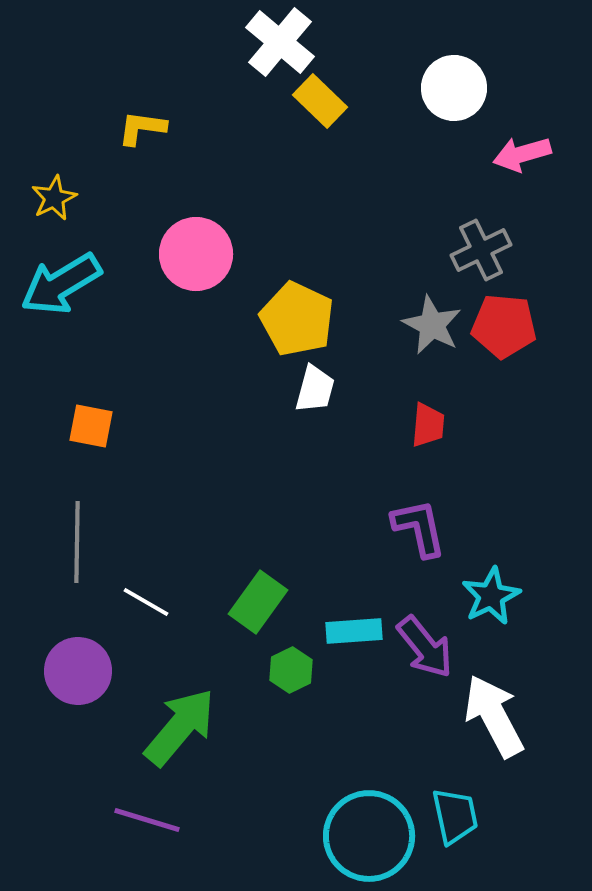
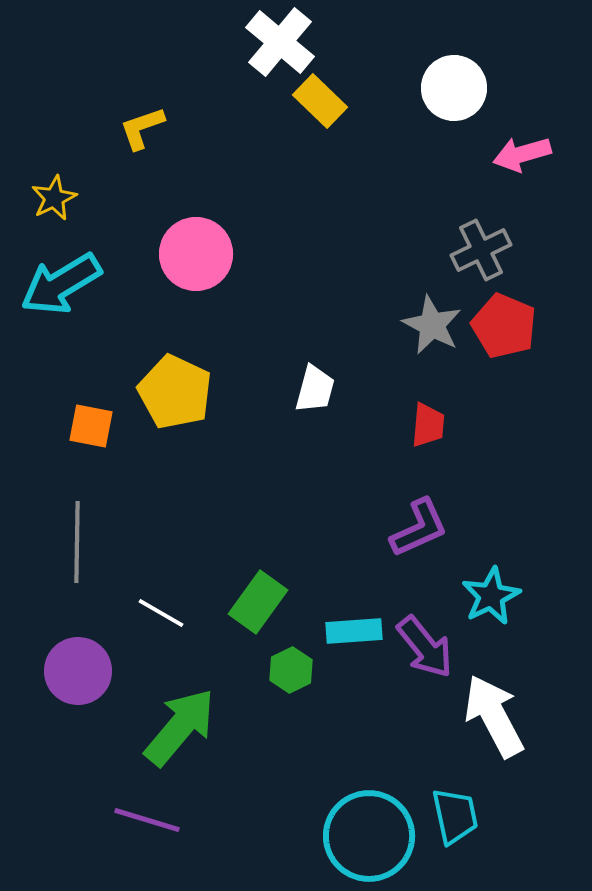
yellow L-shape: rotated 27 degrees counterclockwise
yellow pentagon: moved 122 px left, 73 px down
red pentagon: rotated 18 degrees clockwise
purple L-shape: rotated 78 degrees clockwise
white line: moved 15 px right, 11 px down
